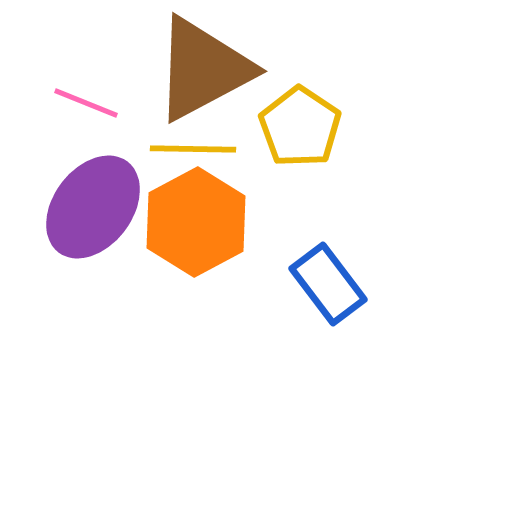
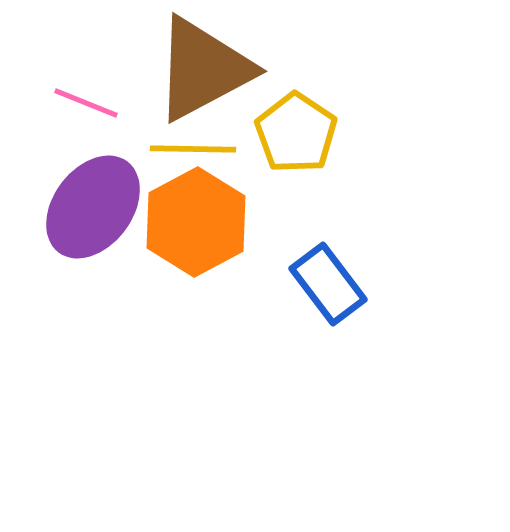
yellow pentagon: moved 4 px left, 6 px down
